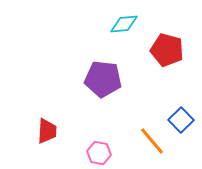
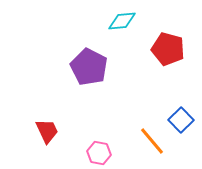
cyan diamond: moved 2 px left, 3 px up
red pentagon: moved 1 px right, 1 px up
purple pentagon: moved 14 px left, 12 px up; rotated 21 degrees clockwise
red trapezoid: rotated 28 degrees counterclockwise
